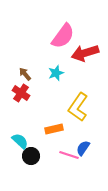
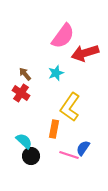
yellow L-shape: moved 8 px left
orange rectangle: rotated 66 degrees counterclockwise
cyan semicircle: moved 4 px right
